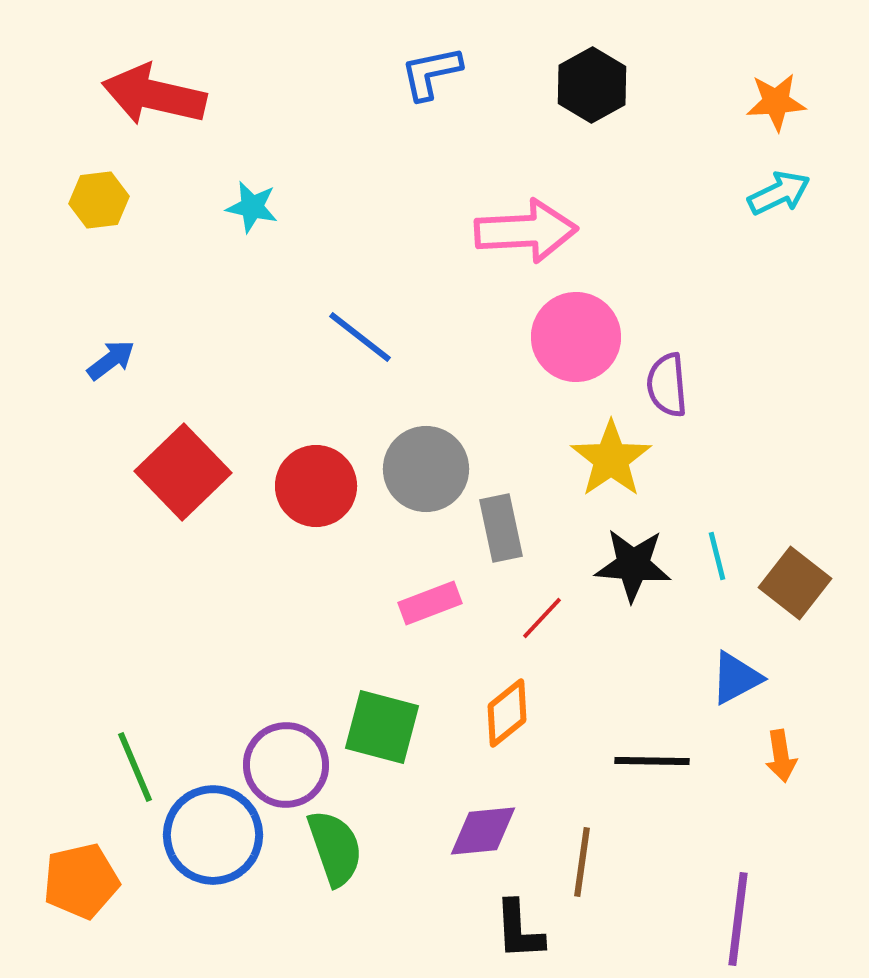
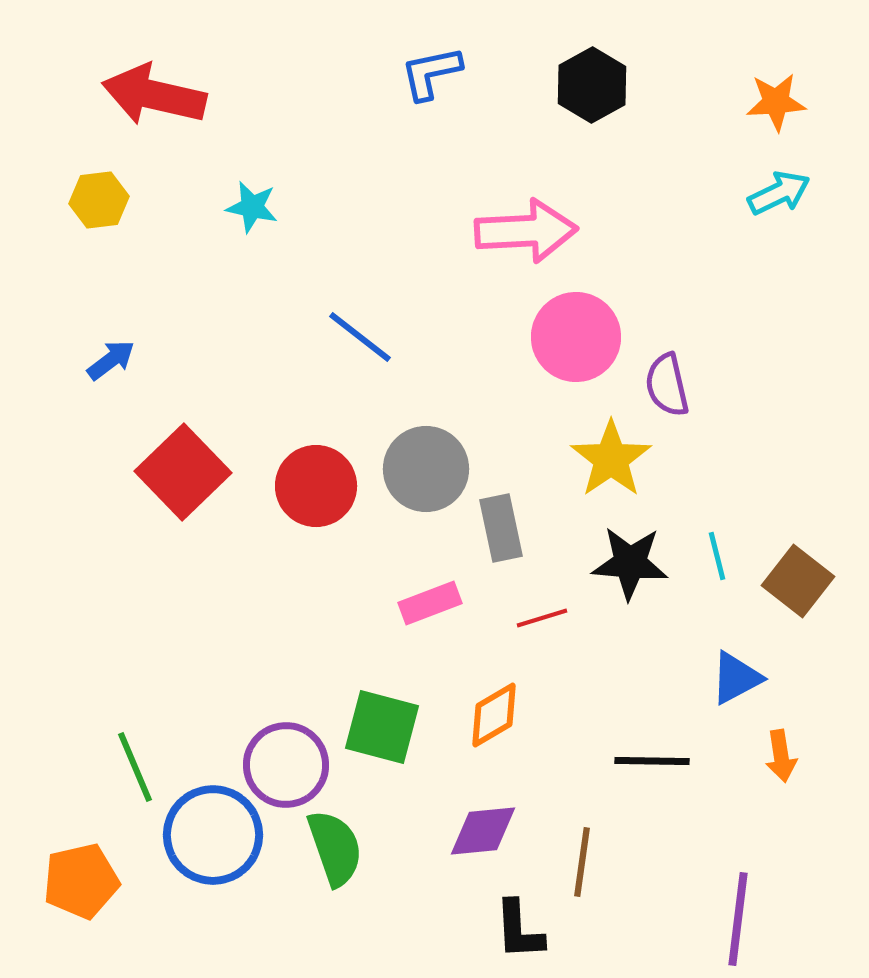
purple semicircle: rotated 8 degrees counterclockwise
black star: moved 3 px left, 2 px up
brown square: moved 3 px right, 2 px up
red line: rotated 30 degrees clockwise
orange diamond: moved 13 px left, 2 px down; rotated 8 degrees clockwise
